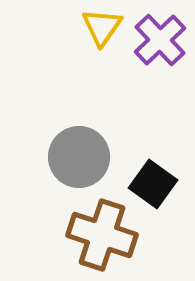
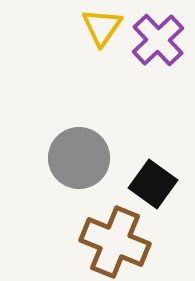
purple cross: moved 2 px left
gray circle: moved 1 px down
brown cross: moved 13 px right, 7 px down; rotated 4 degrees clockwise
